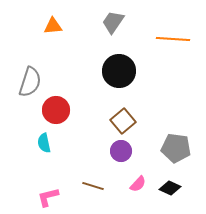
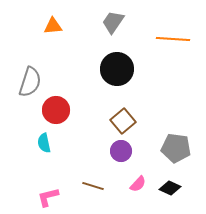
black circle: moved 2 px left, 2 px up
